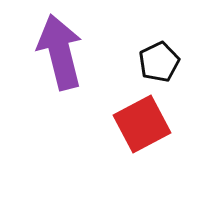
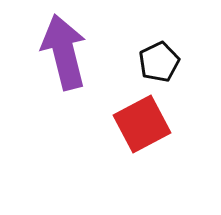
purple arrow: moved 4 px right
